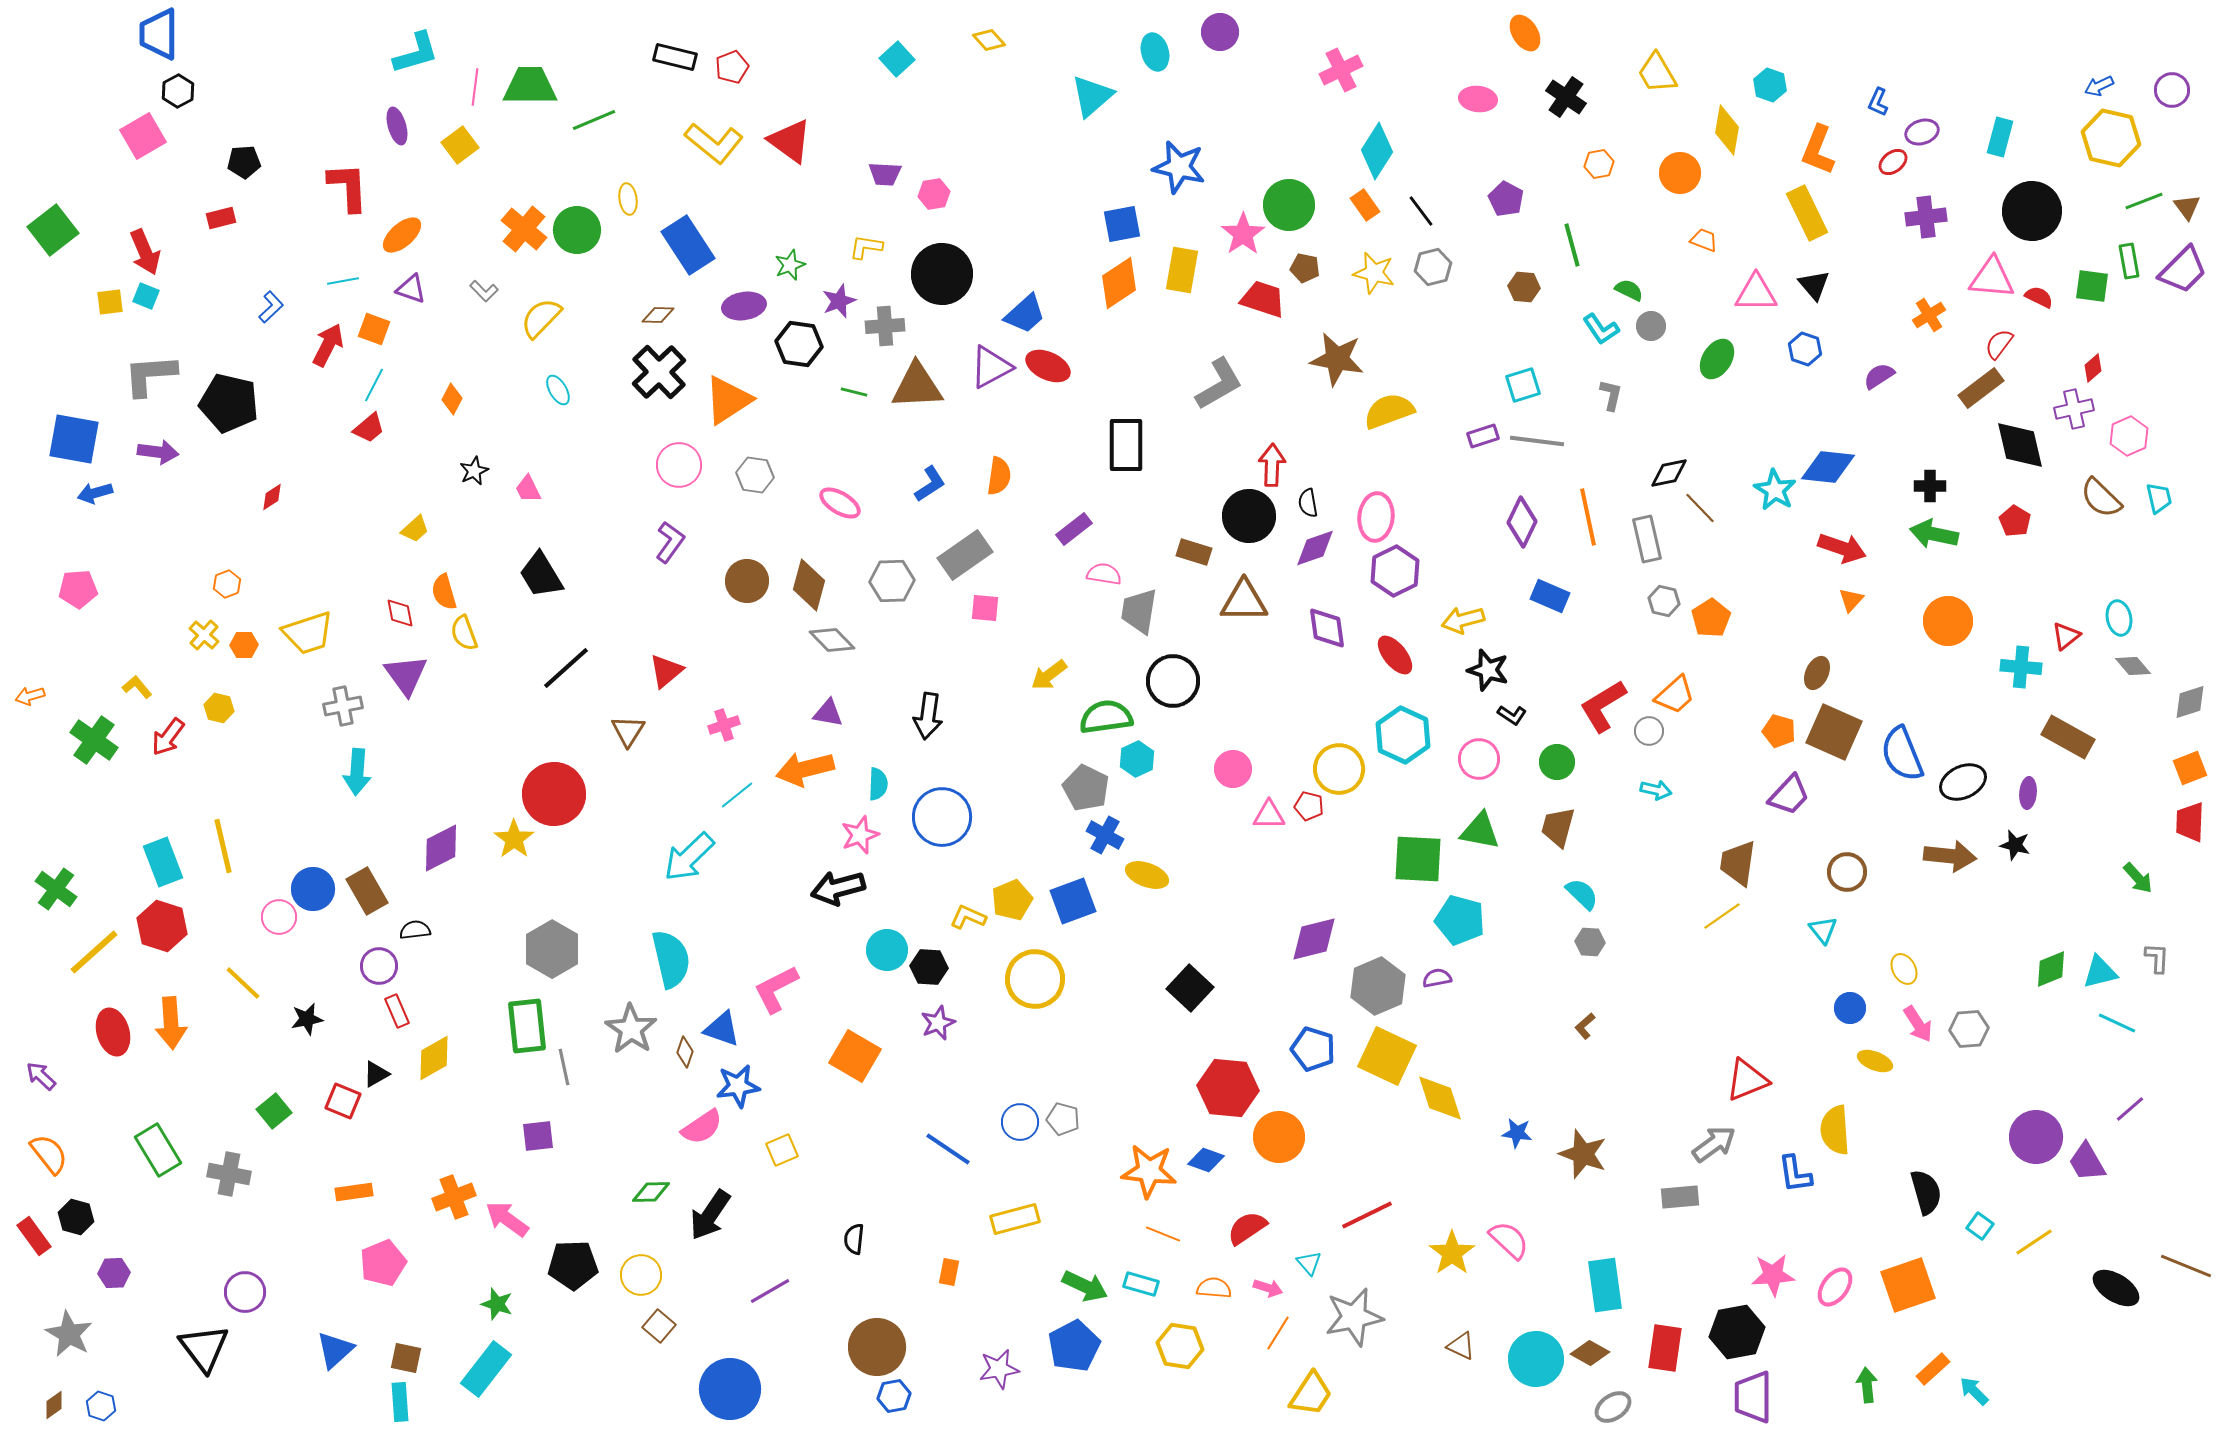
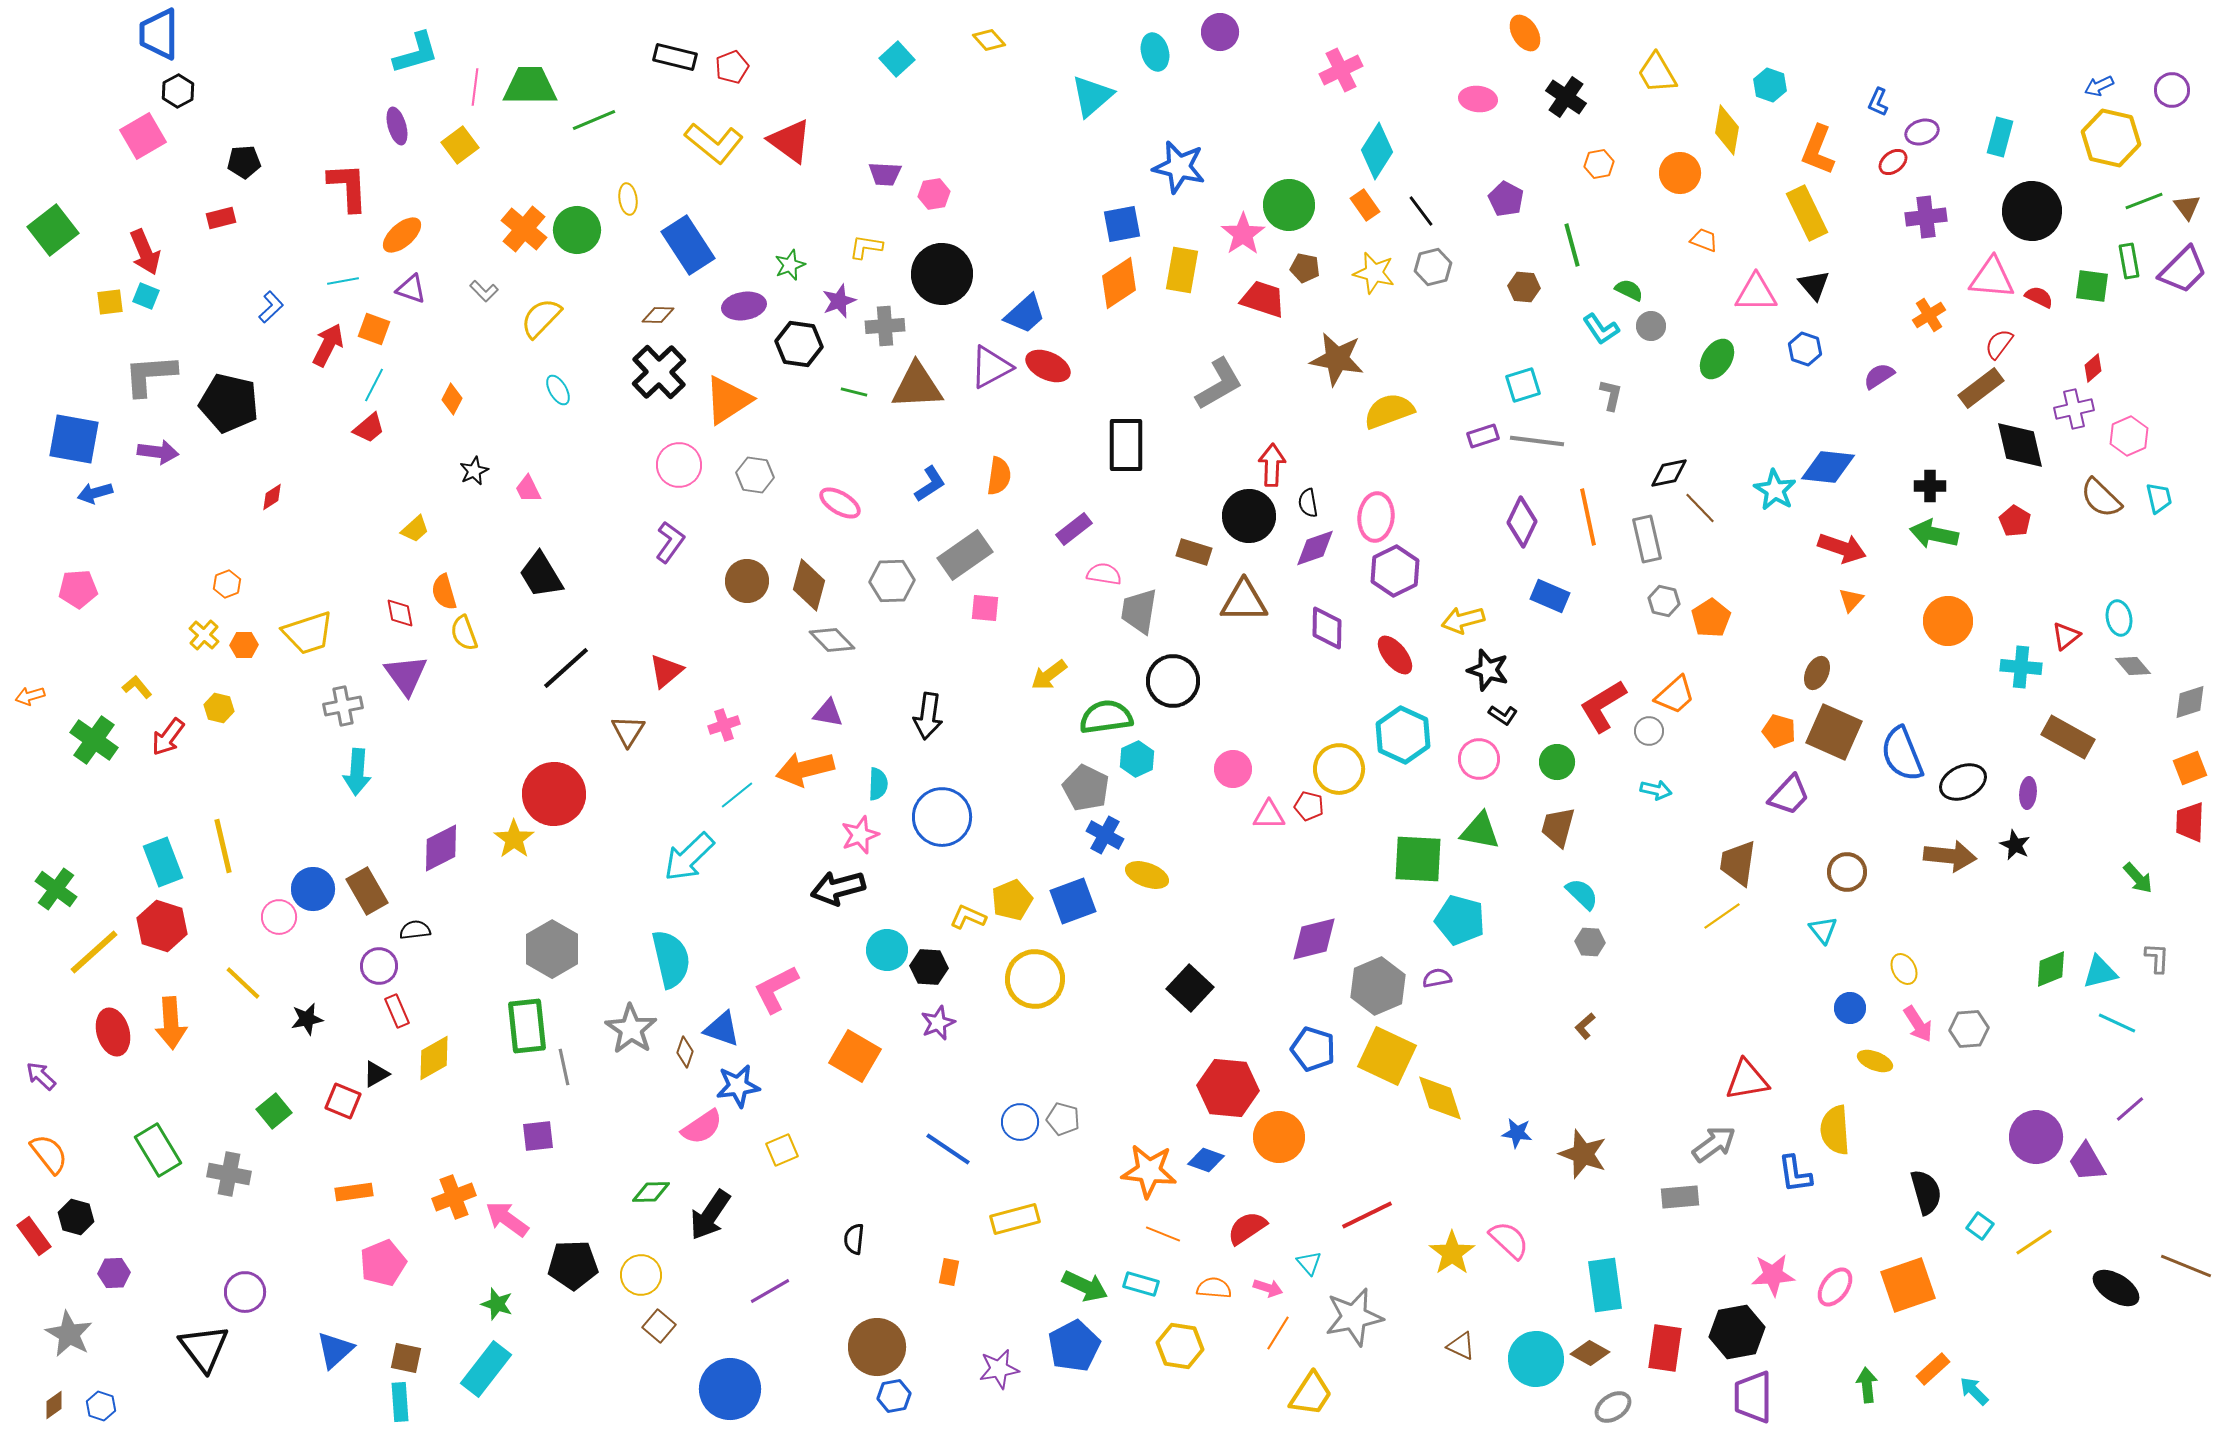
purple diamond at (1327, 628): rotated 9 degrees clockwise
black L-shape at (1512, 715): moved 9 px left
black star at (2015, 845): rotated 12 degrees clockwise
red triangle at (1747, 1080): rotated 12 degrees clockwise
